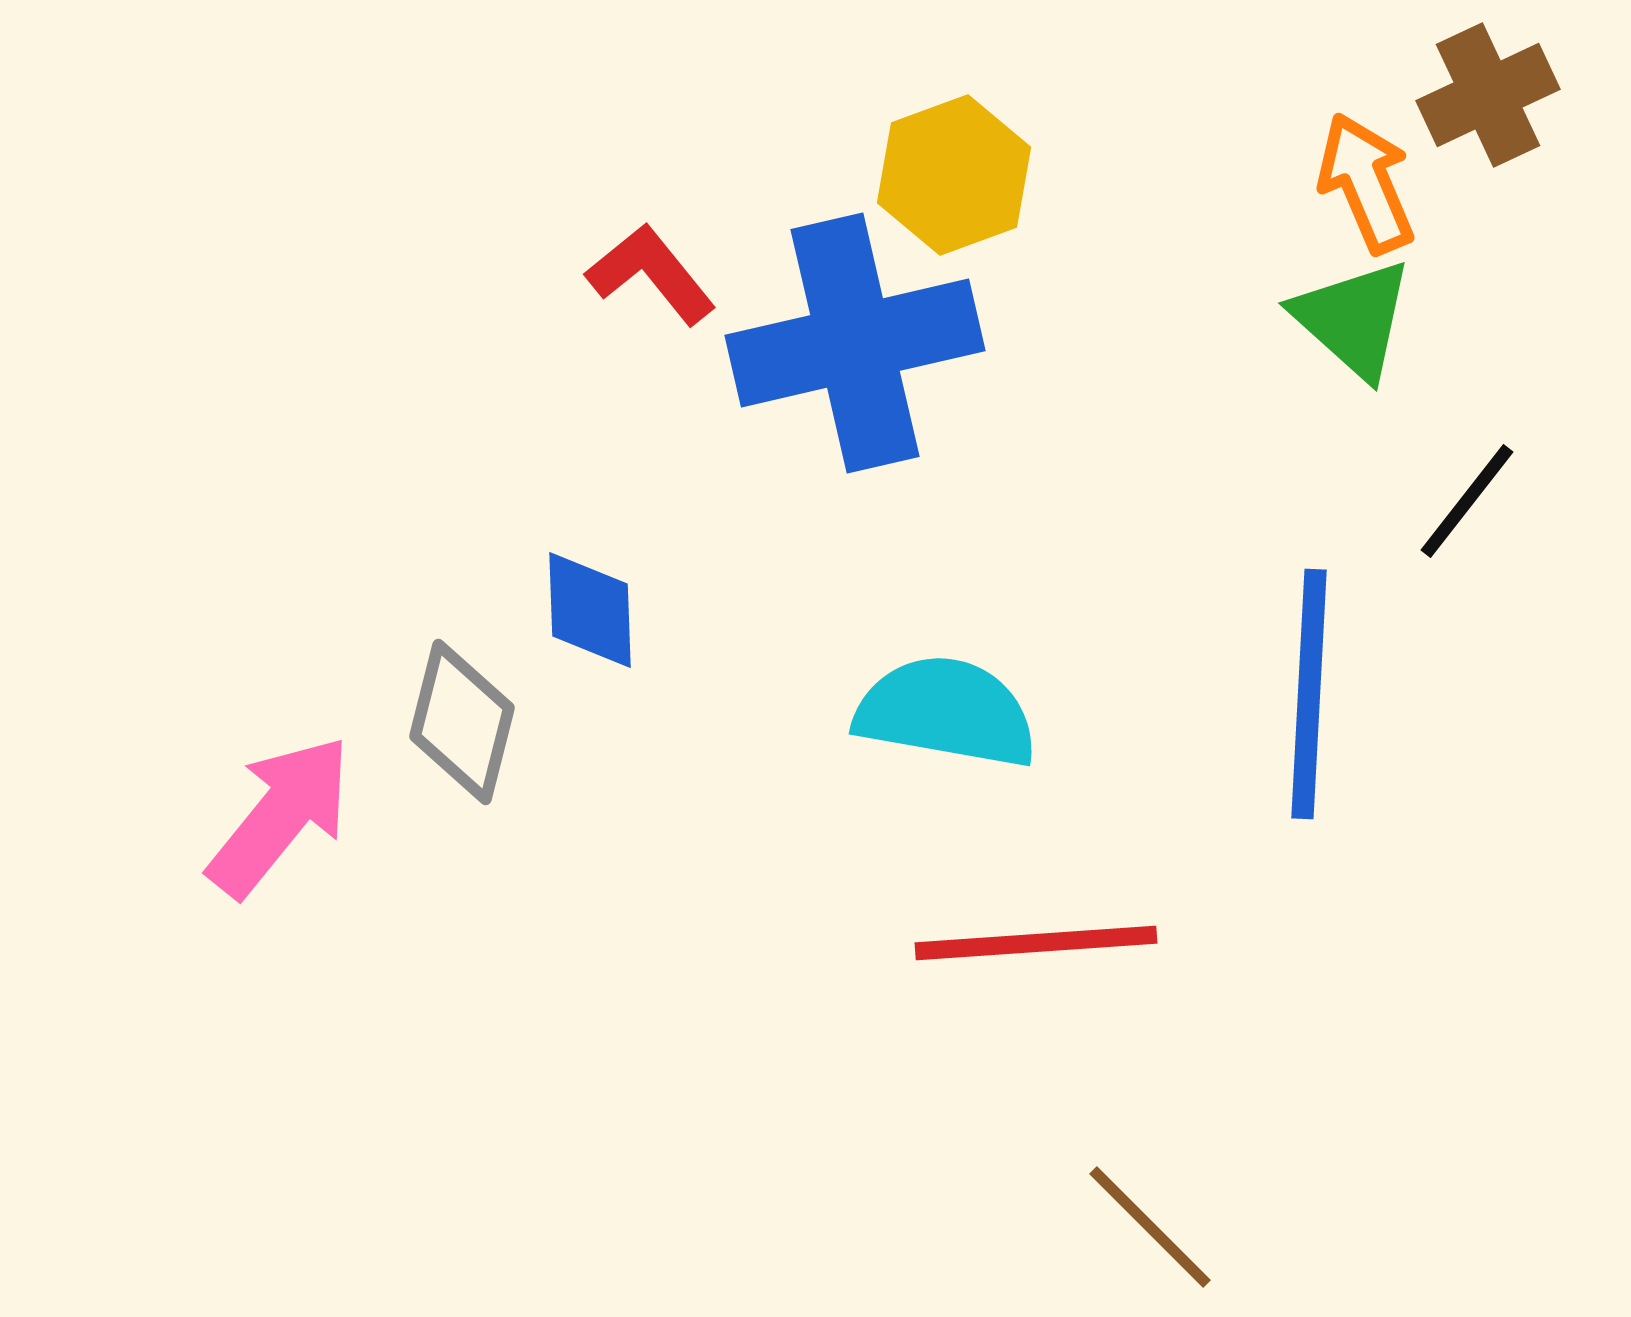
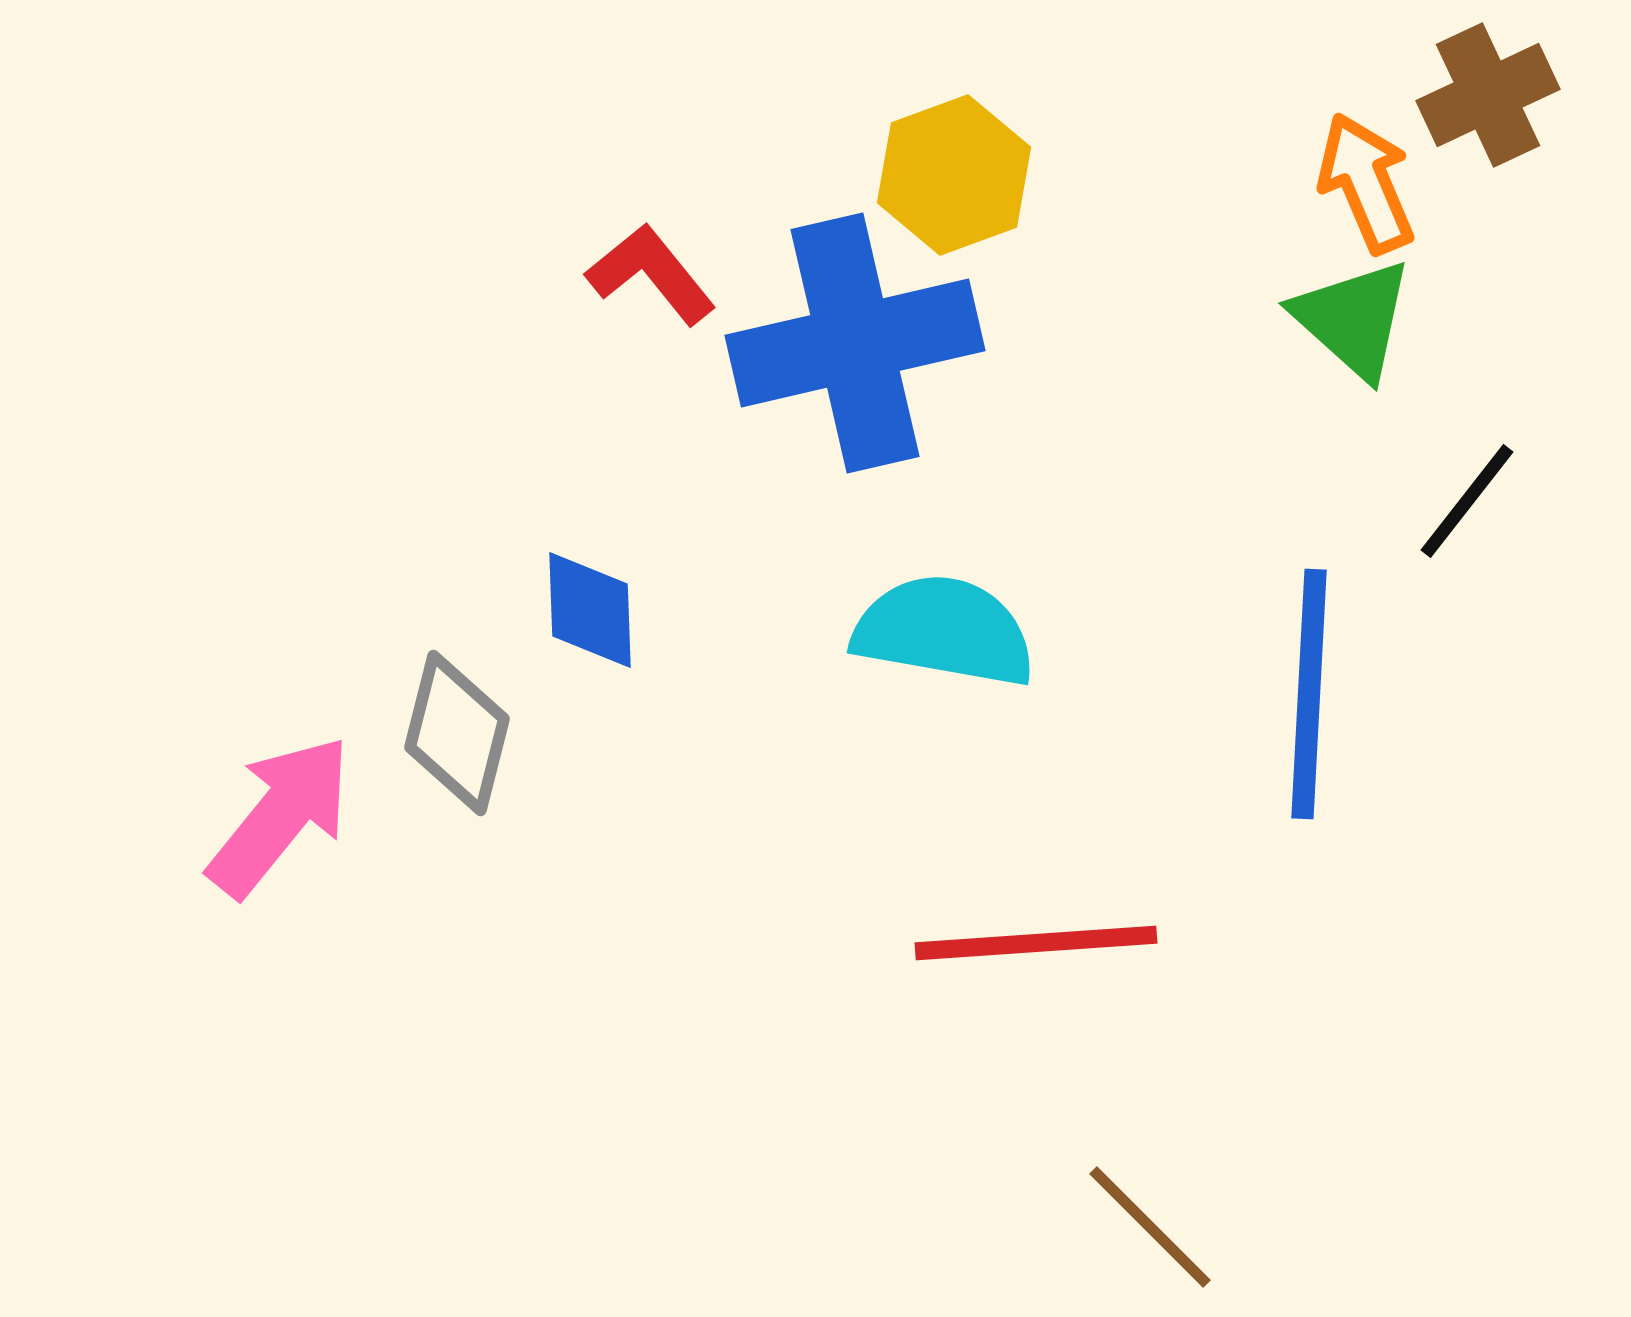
cyan semicircle: moved 2 px left, 81 px up
gray diamond: moved 5 px left, 11 px down
